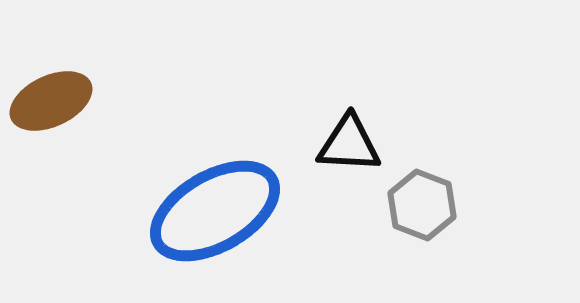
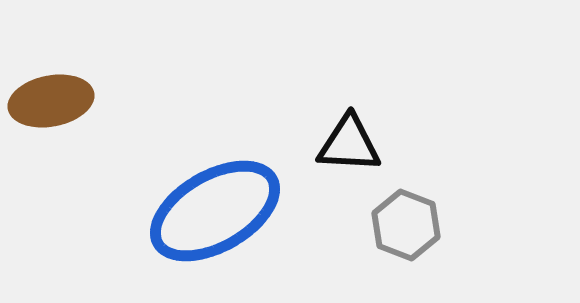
brown ellipse: rotated 14 degrees clockwise
gray hexagon: moved 16 px left, 20 px down
